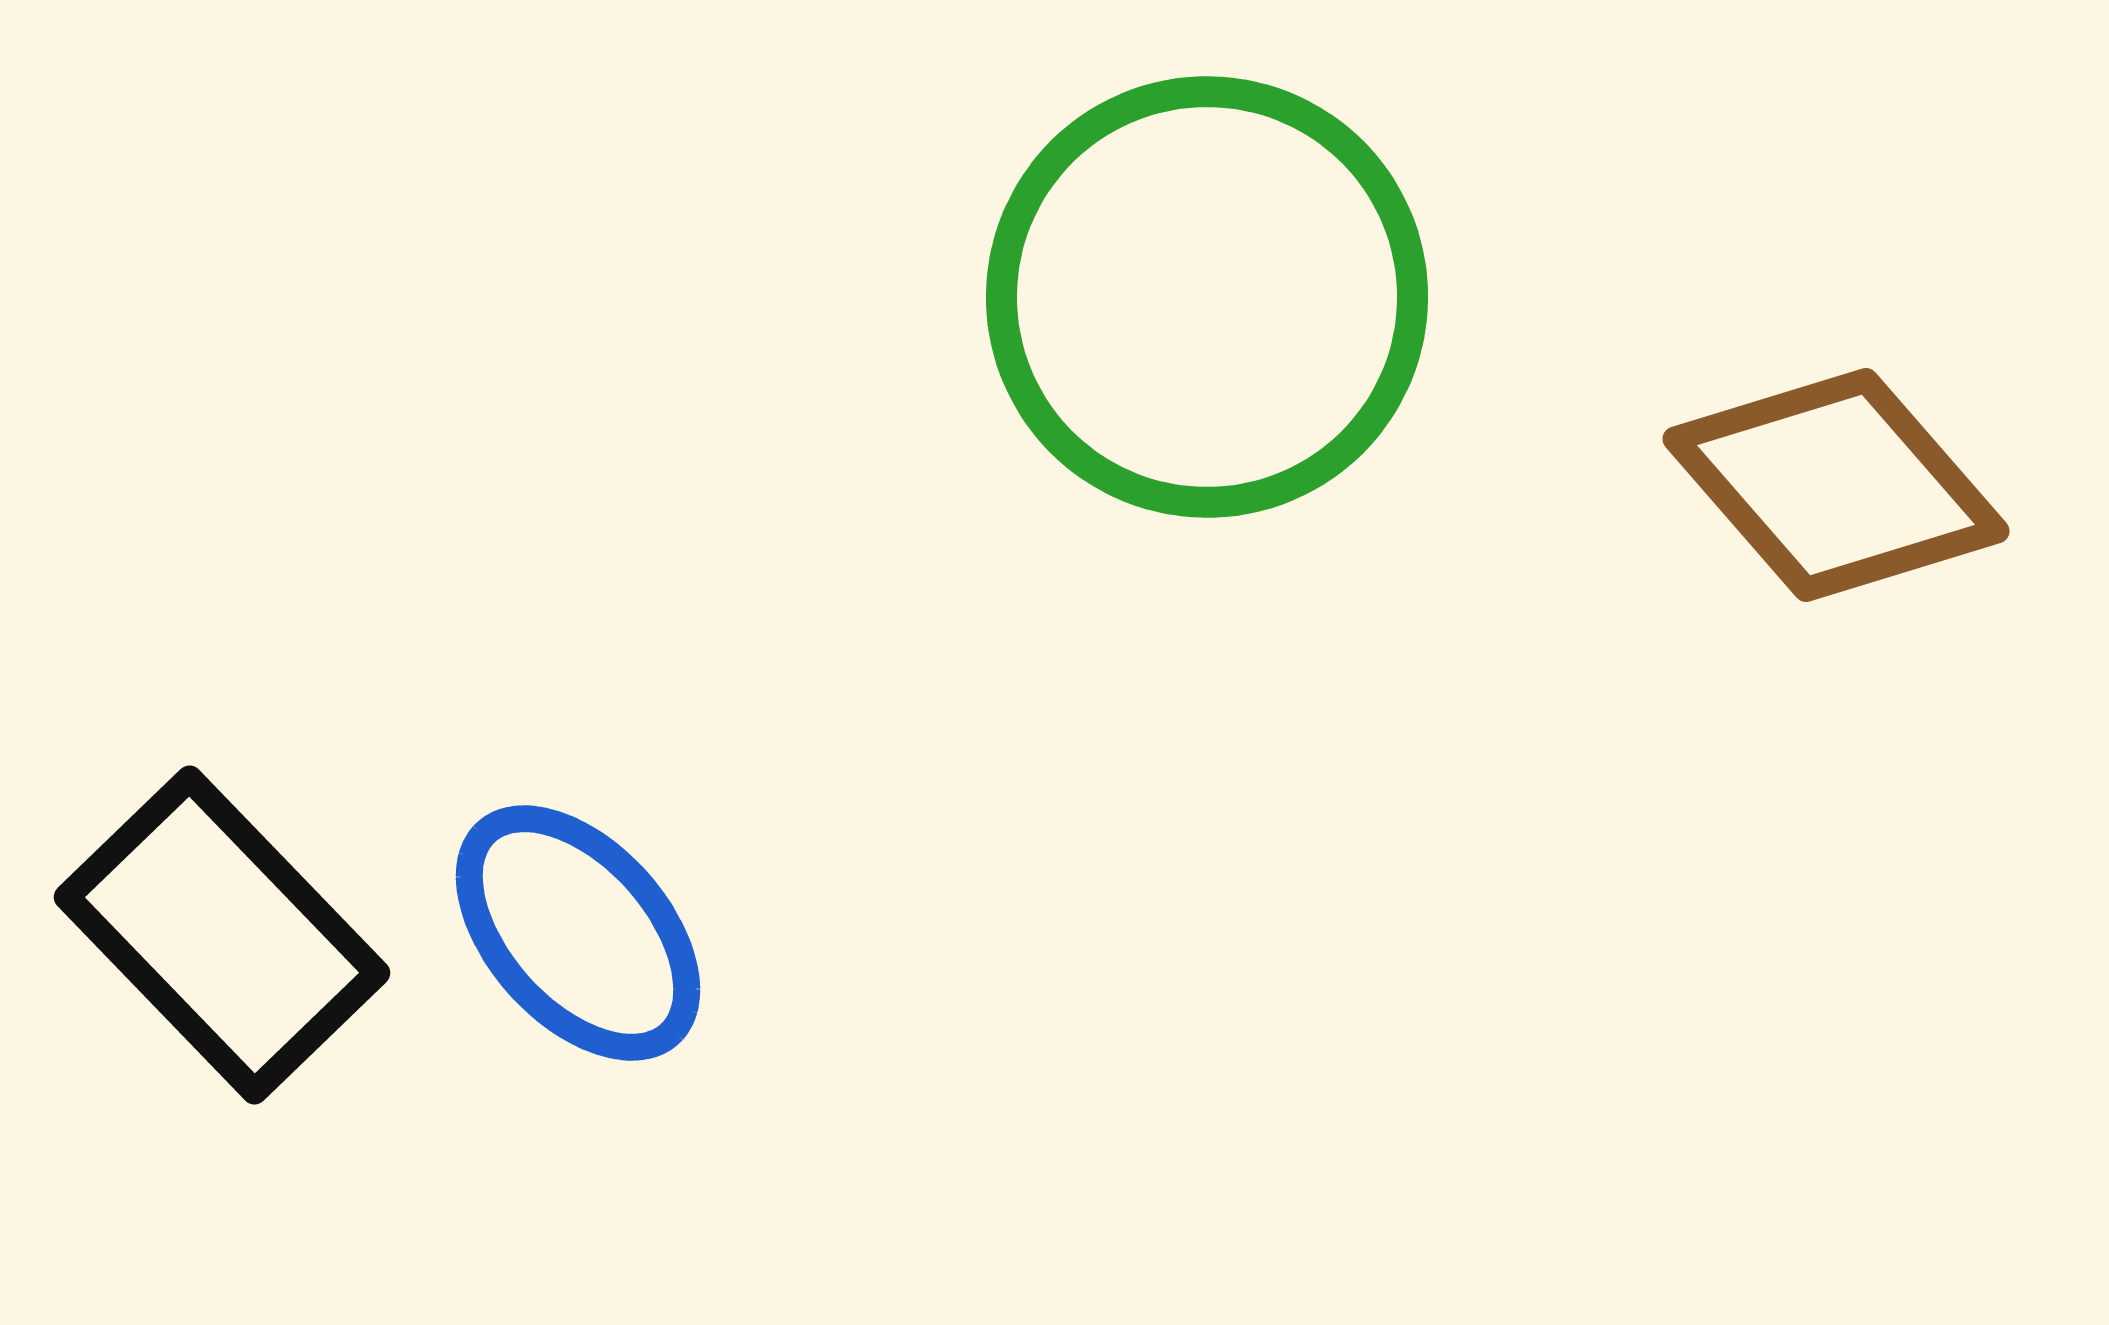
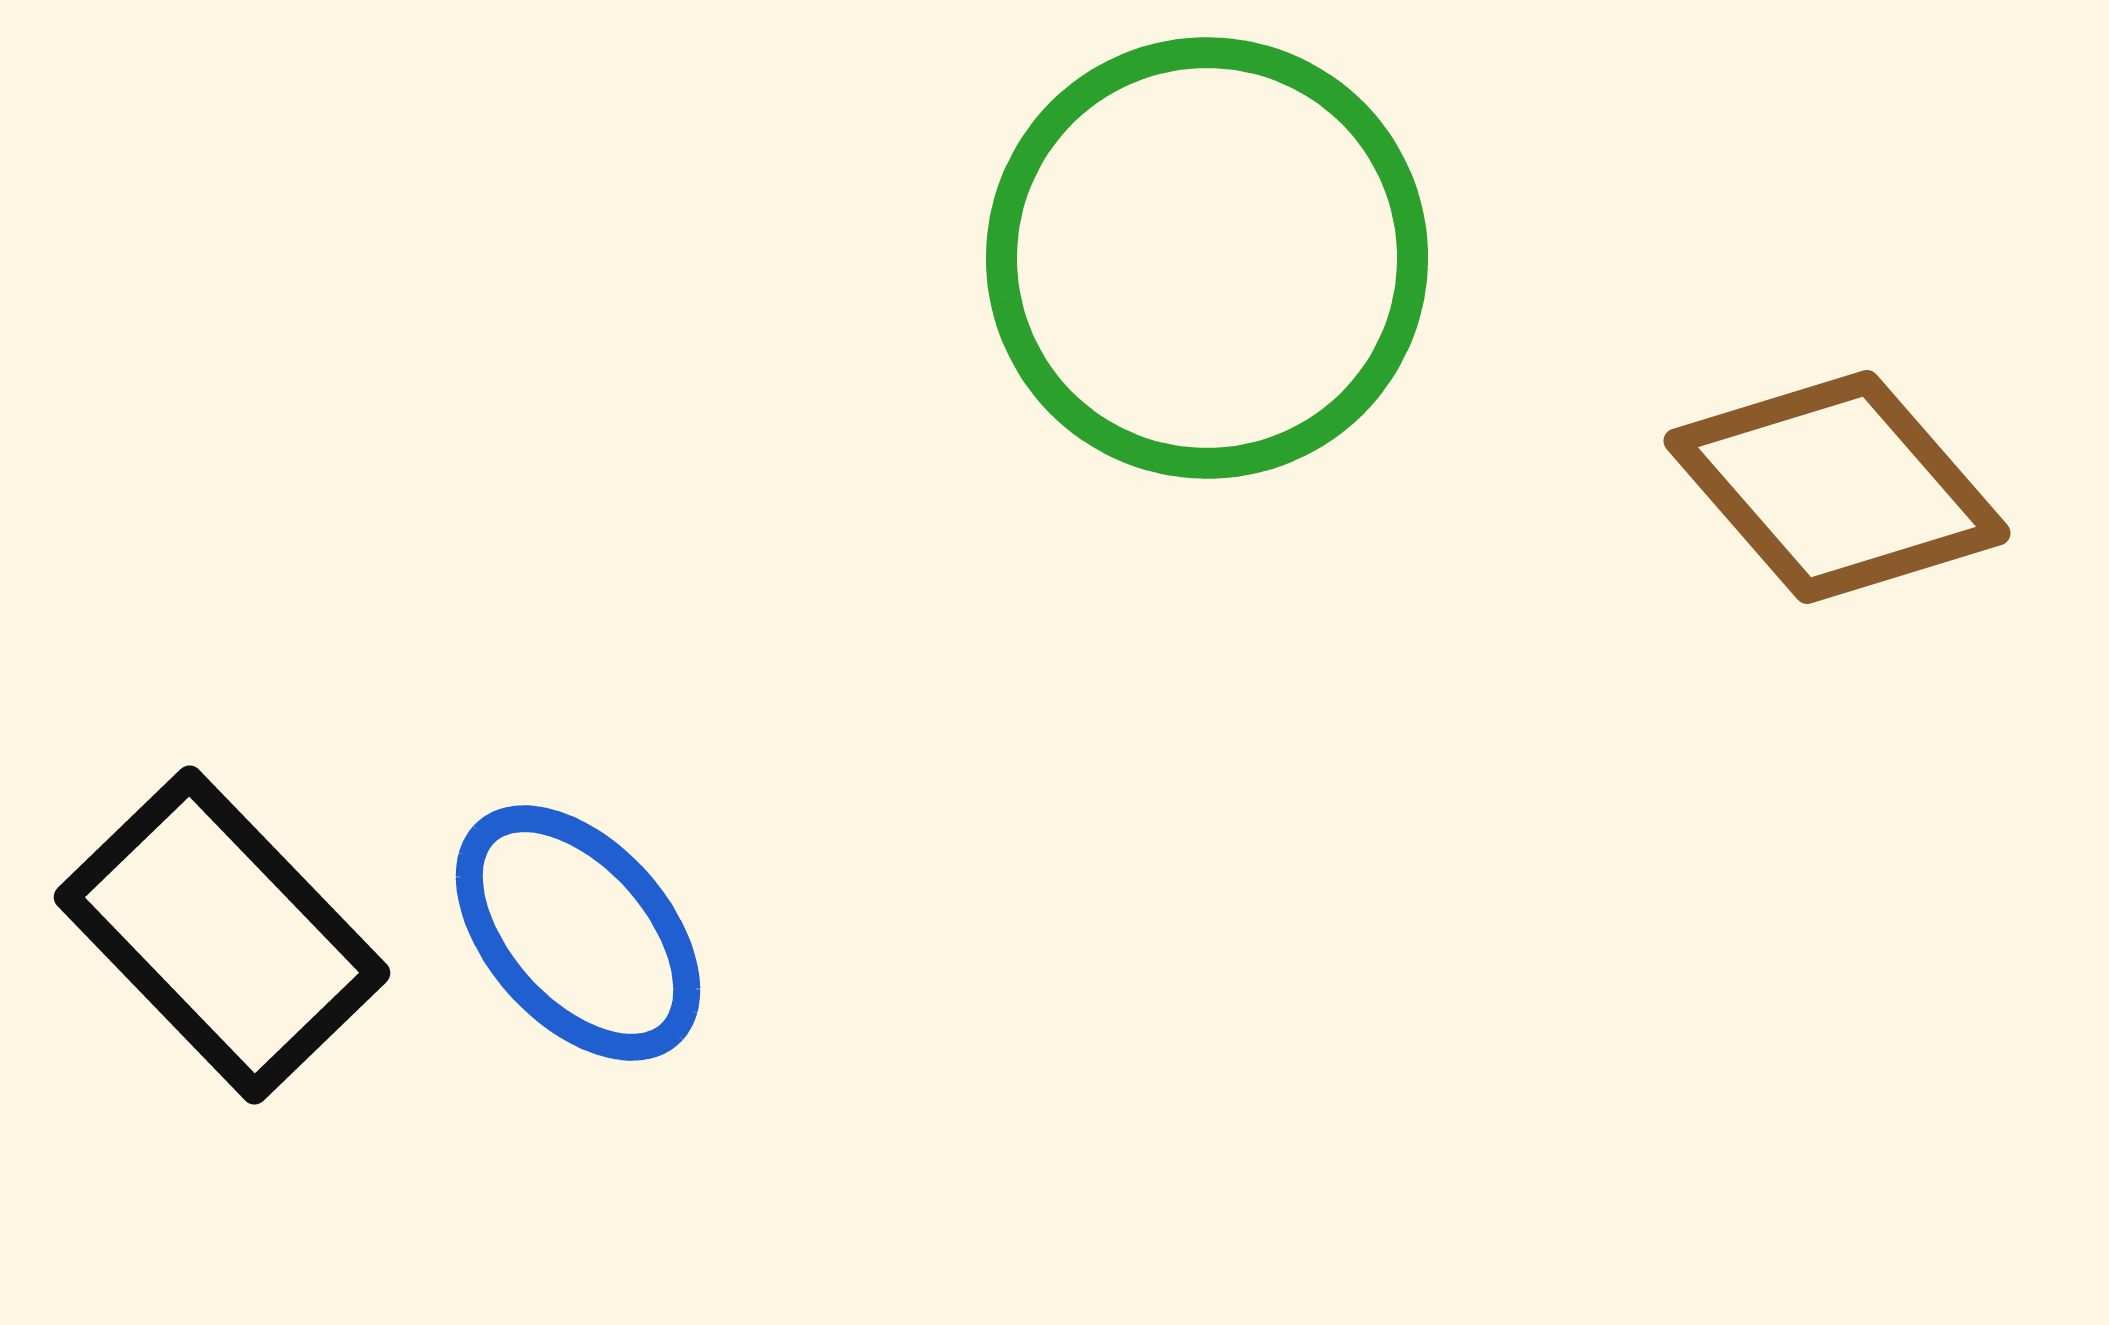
green circle: moved 39 px up
brown diamond: moved 1 px right, 2 px down
